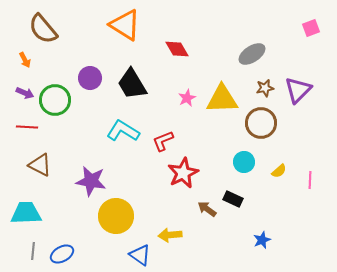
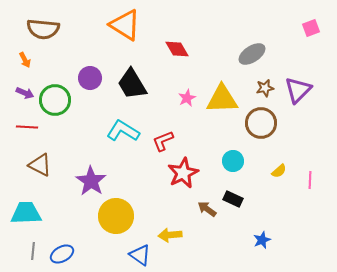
brown semicircle: rotated 44 degrees counterclockwise
cyan circle: moved 11 px left, 1 px up
purple star: rotated 24 degrees clockwise
